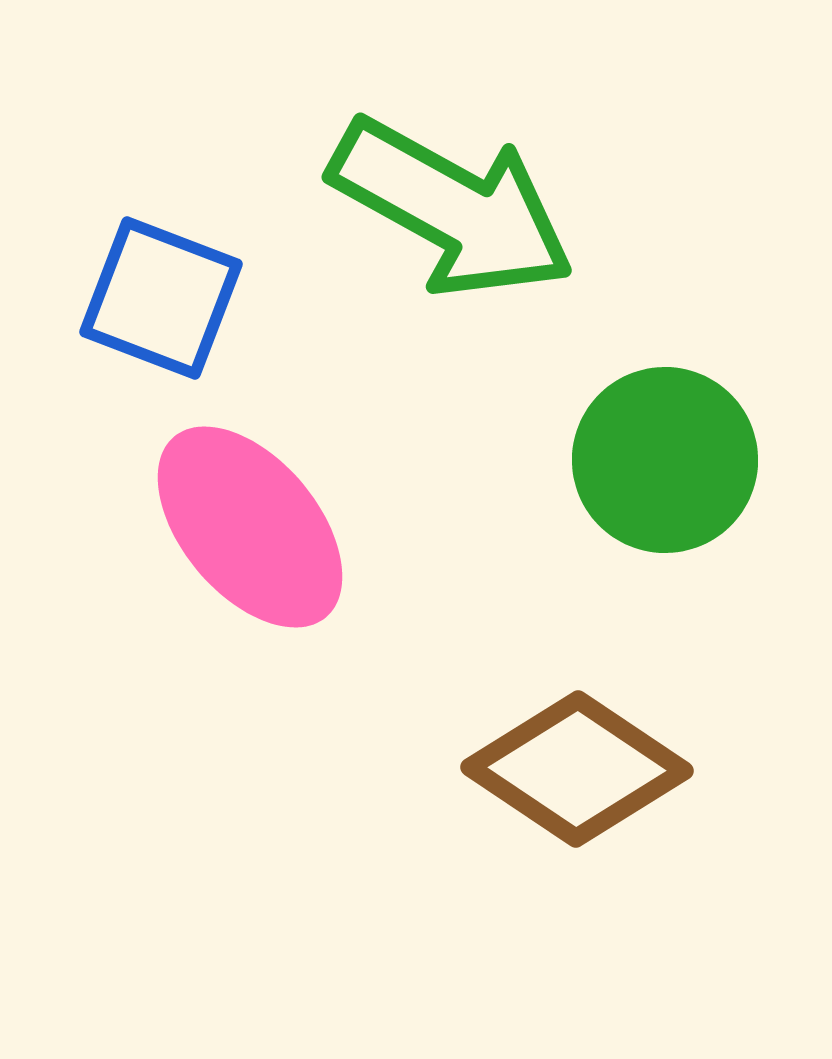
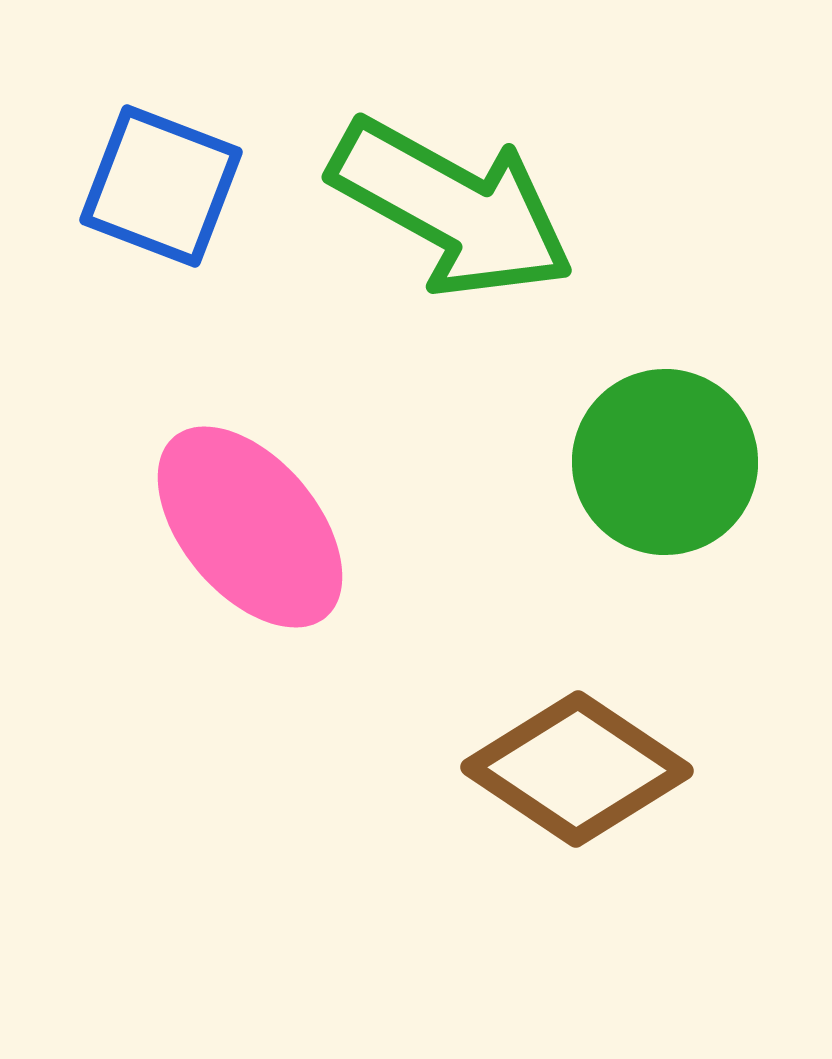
blue square: moved 112 px up
green circle: moved 2 px down
